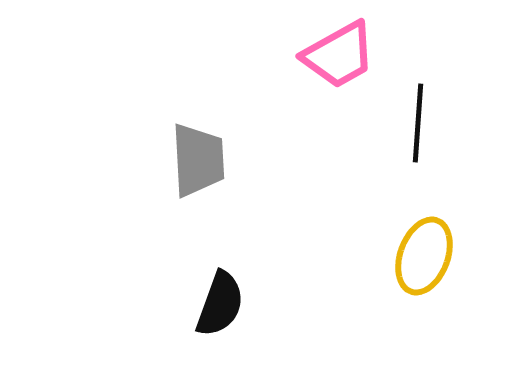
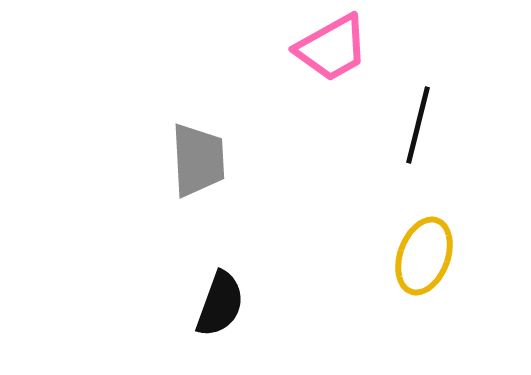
pink trapezoid: moved 7 px left, 7 px up
black line: moved 2 px down; rotated 10 degrees clockwise
